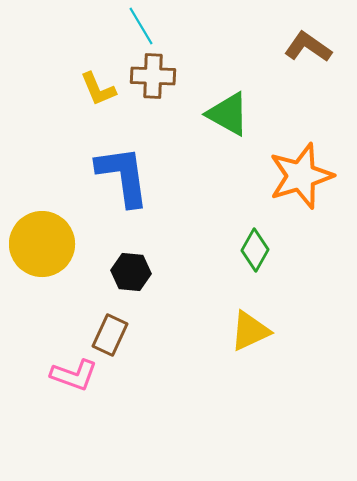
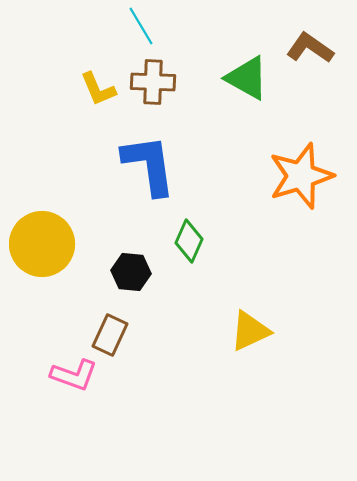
brown L-shape: moved 2 px right, 1 px down
brown cross: moved 6 px down
green triangle: moved 19 px right, 36 px up
blue L-shape: moved 26 px right, 11 px up
green diamond: moved 66 px left, 9 px up; rotated 6 degrees counterclockwise
